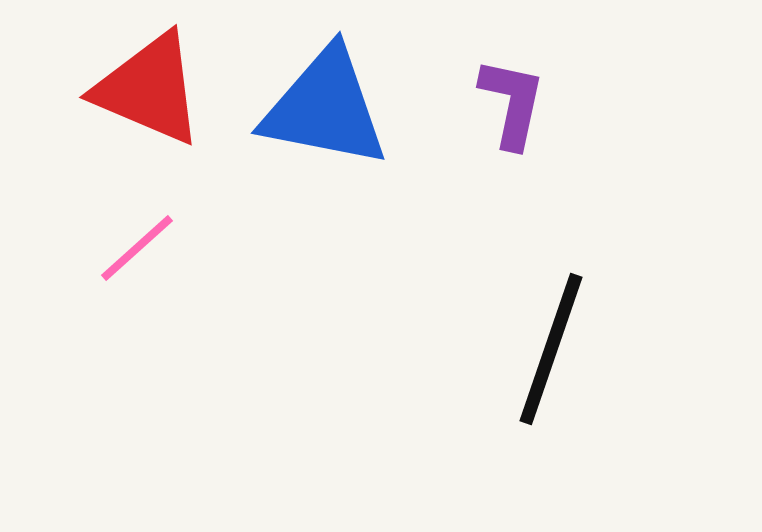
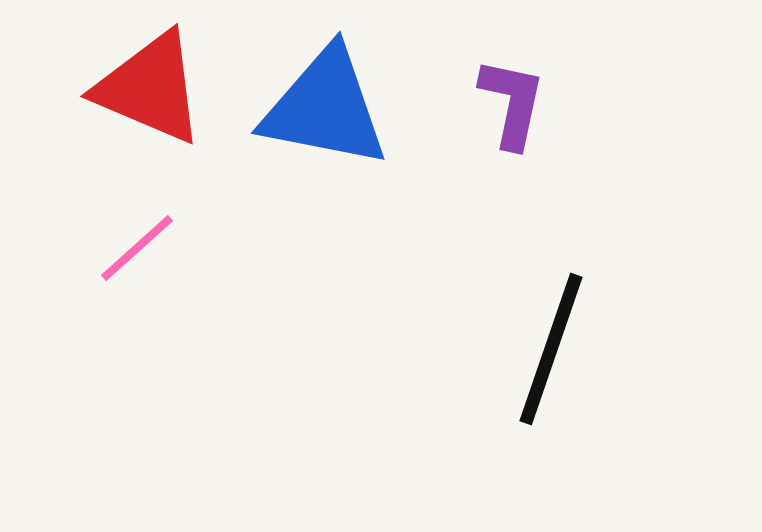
red triangle: moved 1 px right, 1 px up
